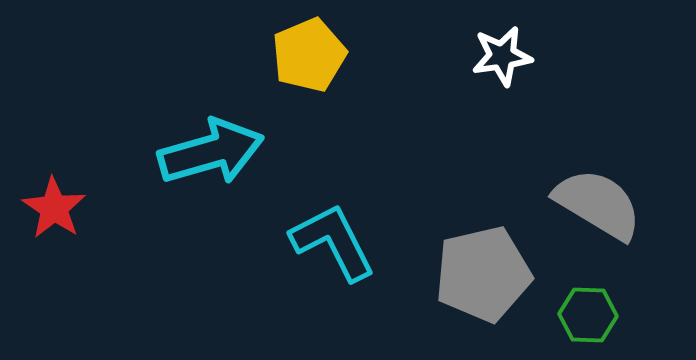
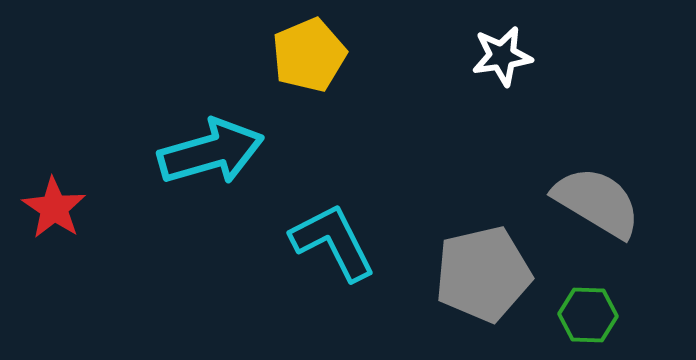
gray semicircle: moved 1 px left, 2 px up
